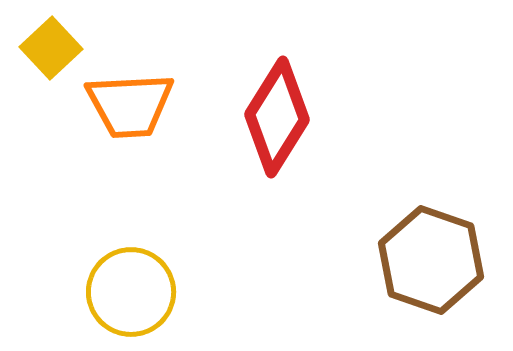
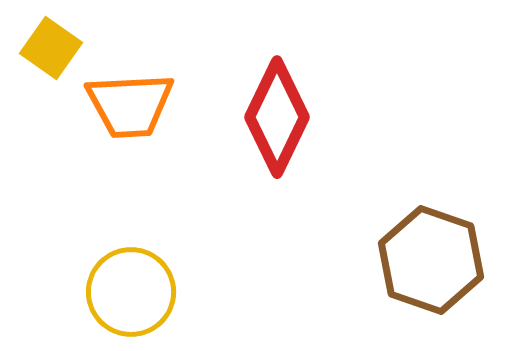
yellow square: rotated 12 degrees counterclockwise
red diamond: rotated 6 degrees counterclockwise
